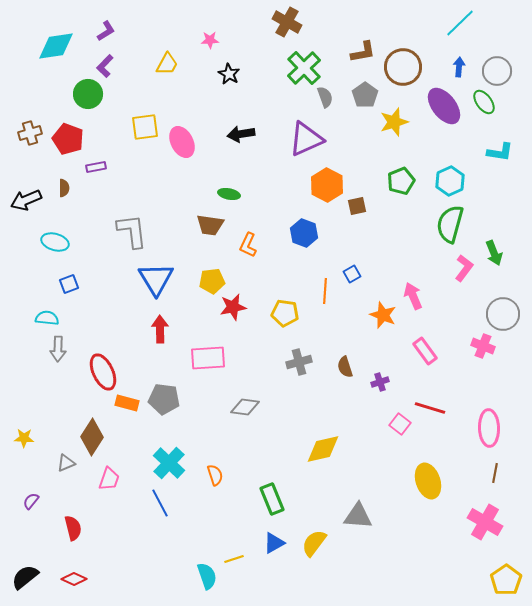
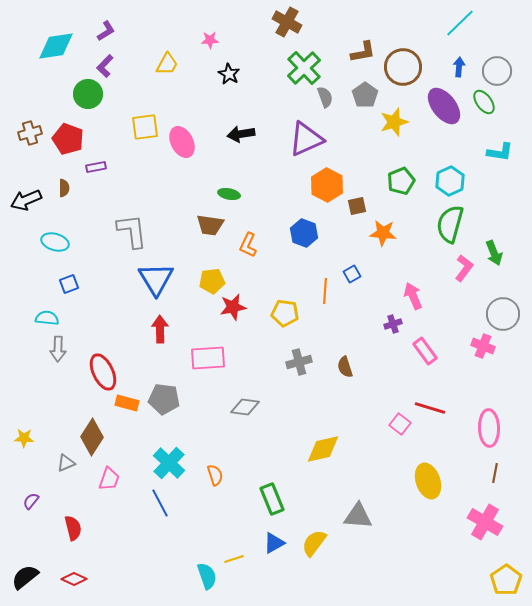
orange star at (383, 315): moved 82 px up; rotated 16 degrees counterclockwise
purple cross at (380, 382): moved 13 px right, 58 px up
